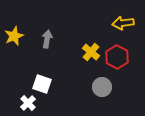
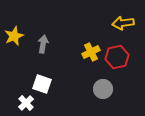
gray arrow: moved 4 px left, 5 px down
yellow cross: rotated 24 degrees clockwise
red hexagon: rotated 20 degrees clockwise
gray circle: moved 1 px right, 2 px down
white cross: moved 2 px left
